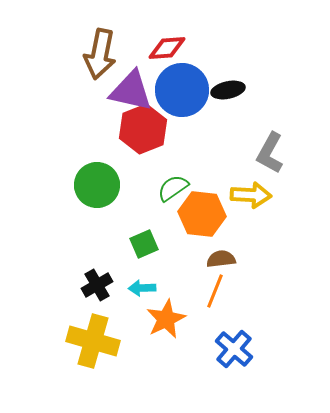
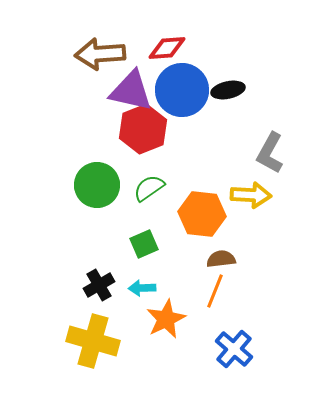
brown arrow: rotated 75 degrees clockwise
green semicircle: moved 24 px left
black cross: moved 2 px right
